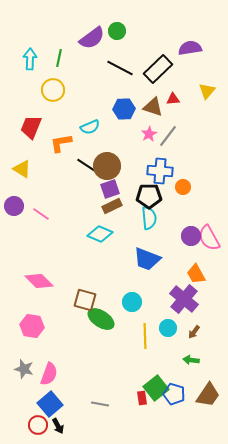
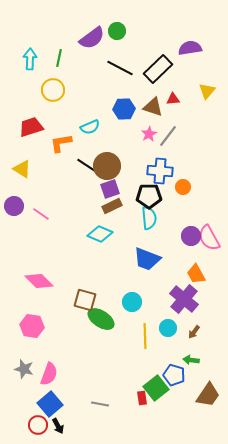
red trapezoid at (31, 127): rotated 50 degrees clockwise
blue pentagon at (174, 394): moved 19 px up
